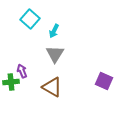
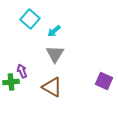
cyan arrow: rotated 24 degrees clockwise
